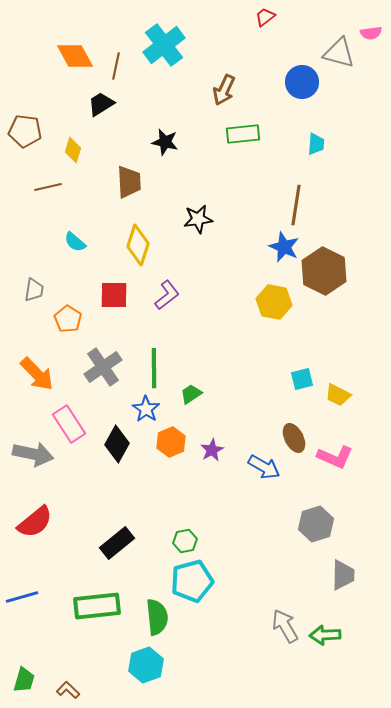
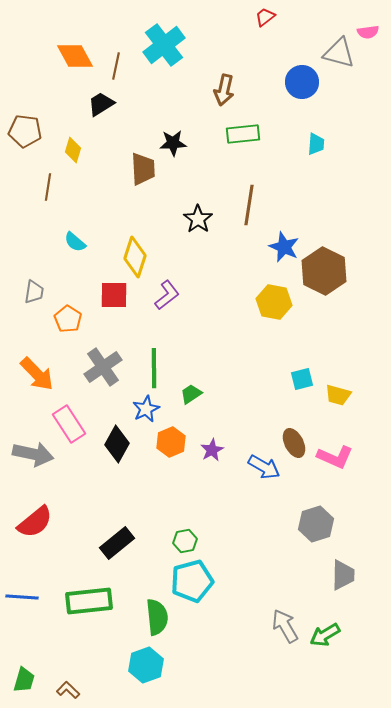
pink semicircle at (371, 33): moved 3 px left, 1 px up
brown arrow at (224, 90): rotated 12 degrees counterclockwise
black star at (165, 142): moved 8 px right, 1 px down; rotated 16 degrees counterclockwise
brown trapezoid at (129, 182): moved 14 px right, 13 px up
brown line at (48, 187): rotated 68 degrees counterclockwise
brown line at (296, 205): moved 47 px left
black star at (198, 219): rotated 28 degrees counterclockwise
yellow diamond at (138, 245): moved 3 px left, 12 px down
gray trapezoid at (34, 290): moved 2 px down
yellow trapezoid at (338, 395): rotated 12 degrees counterclockwise
blue star at (146, 409): rotated 12 degrees clockwise
brown ellipse at (294, 438): moved 5 px down
blue line at (22, 597): rotated 20 degrees clockwise
green rectangle at (97, 606): moved 8 px left, 5 px up
green arrow at (325, 635): rotated 28 degrees counterclockwise
